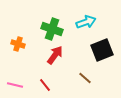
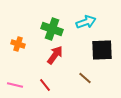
black square: rotated 20 degrees clockwise
